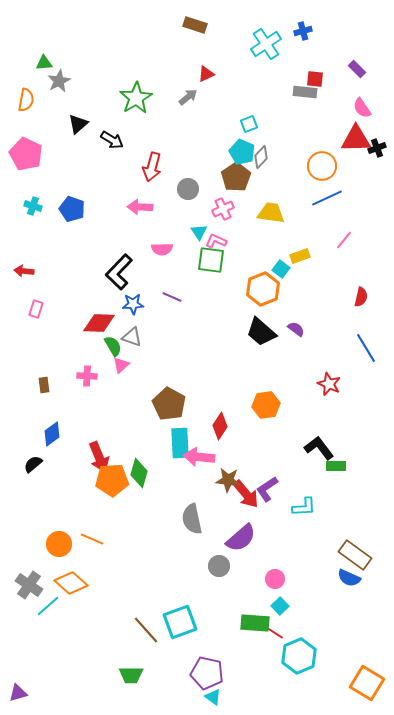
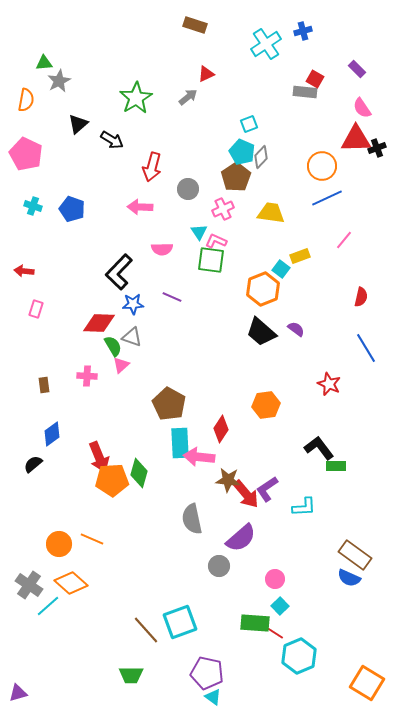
red square at (315, 79): rotated 24 degrees clockwise
red diamond at (220, 426): moved 1 px right, 3 px down
